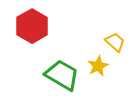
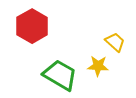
yellow star: rotated 30 degrees clockwise
green trapezoid: moved 2 px left
